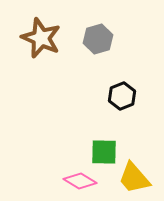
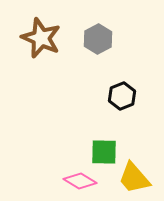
gray hexagon: rotated 12 degrees counterclockwise
